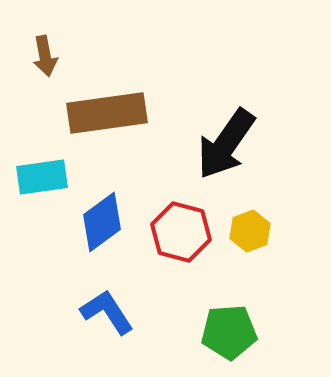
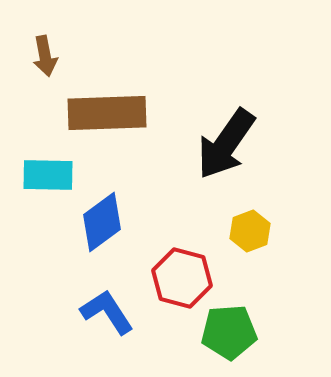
brown rectangle: rotated 6 degrees clockwise
cyan rectangle: moved 6 px right, 2 px up; rotated 9 degrees clockwise
red hexagon: moved 1 px right, 46 px down
